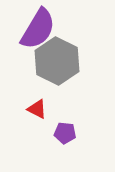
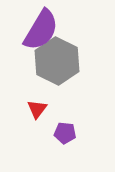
purple semicircle: moved 3 px right, 1 px down
red triangle: rotated 40 degrees clockwise
